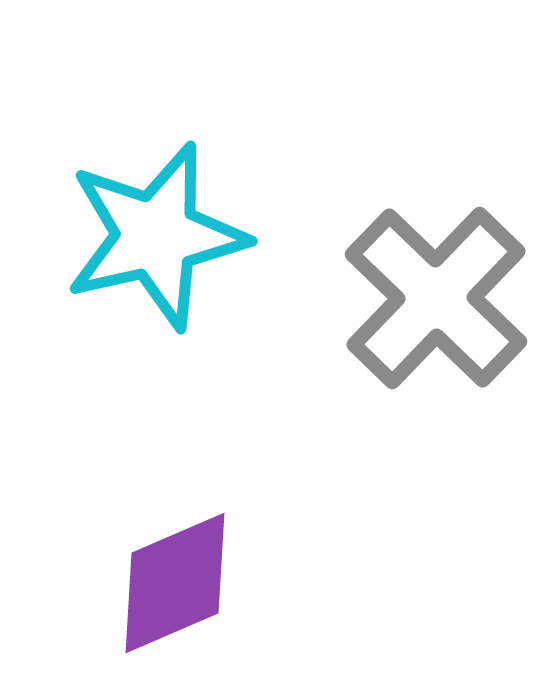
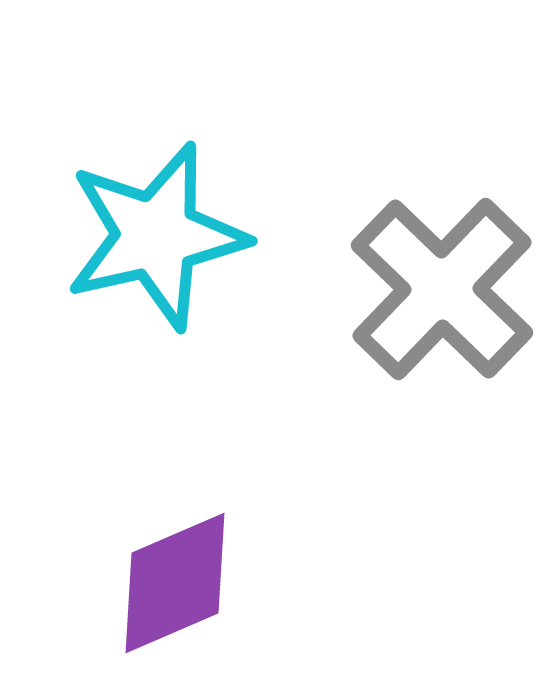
gray cross: moved 6 px right, 9 px up
